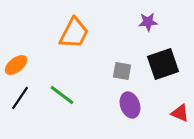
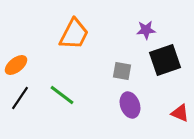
purple star: moved 2 px left, 8 px down
orange trapezoid: moved 1 px down
black square: moved 2 px right, 4 px up
